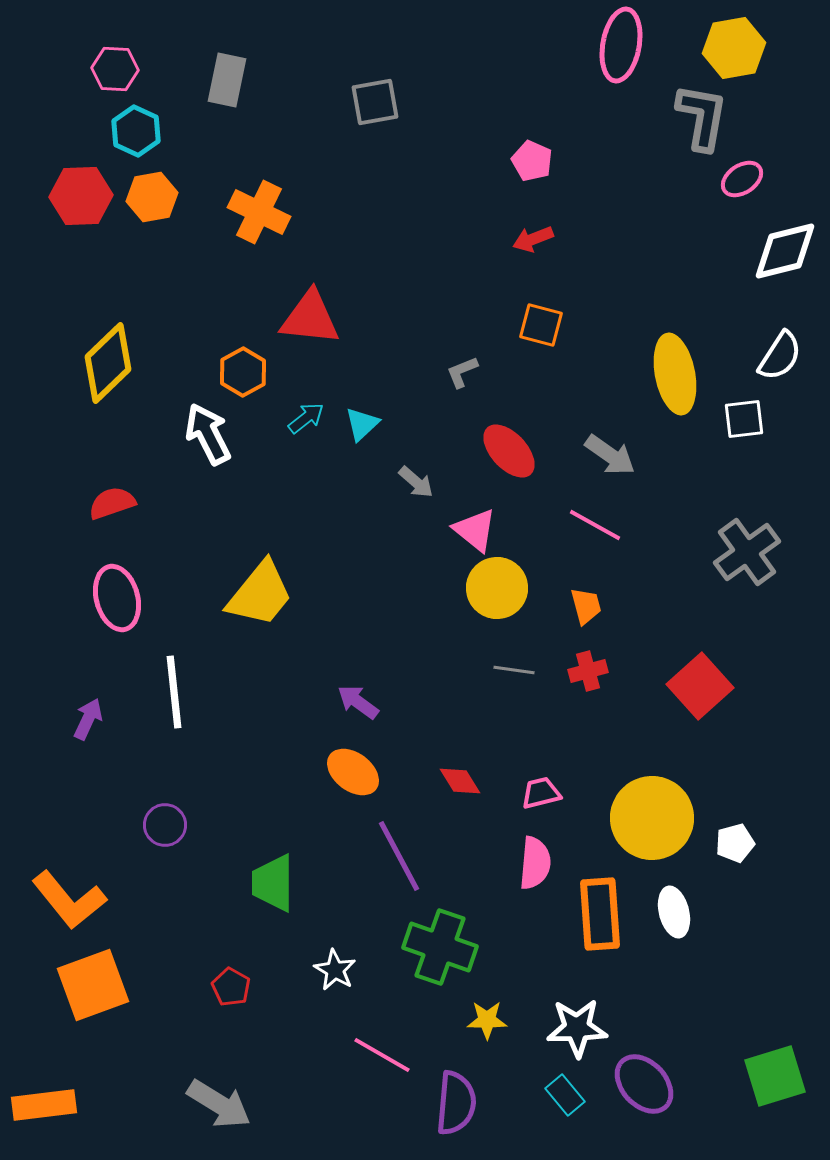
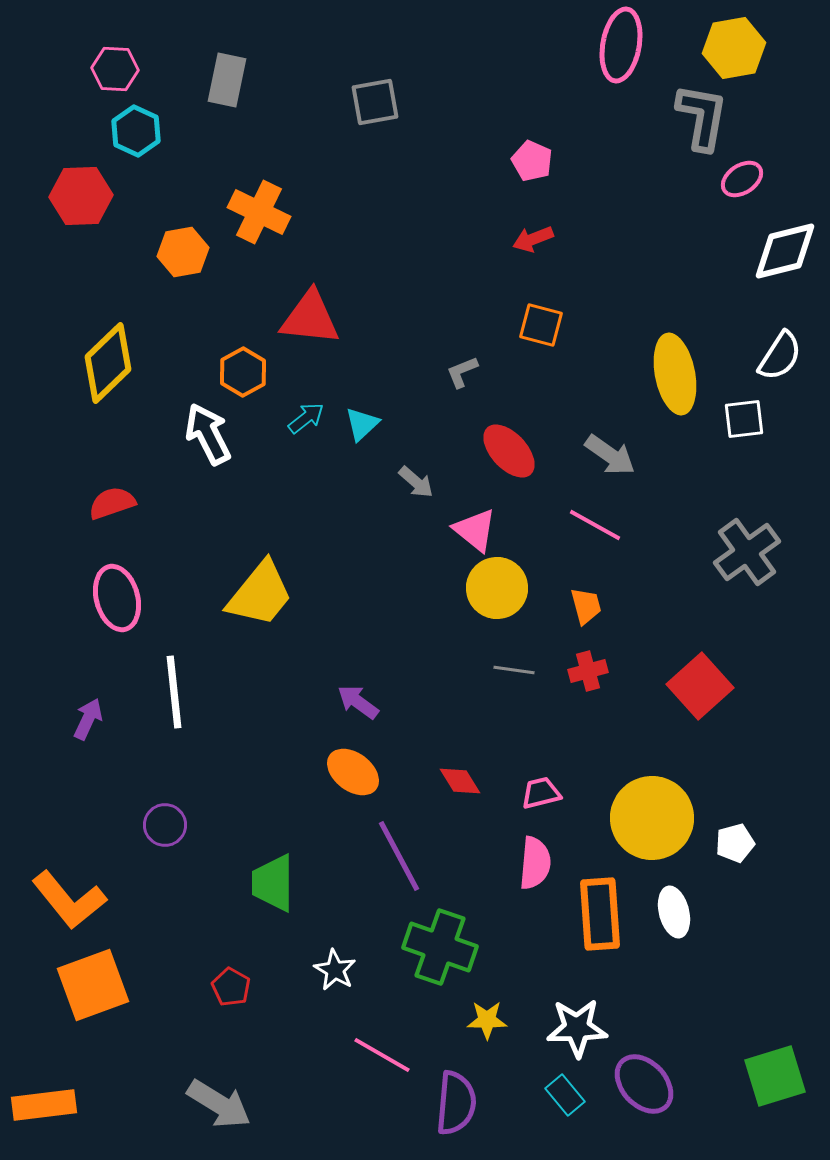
orange hexagon at (152, 197): moved 31 px right, 55 px down
